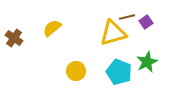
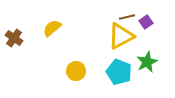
yellow triangle: moved 8 px right, 3 px down; rotated 12 degrees counterclockwise
